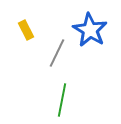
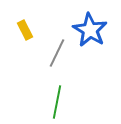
yellow rectangle: moved 1 px left
green line: moved 5 px left, 2 px down
